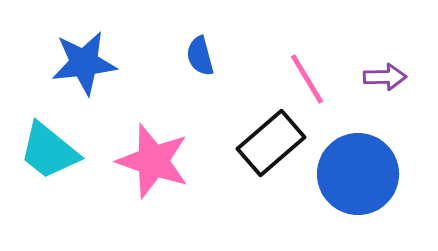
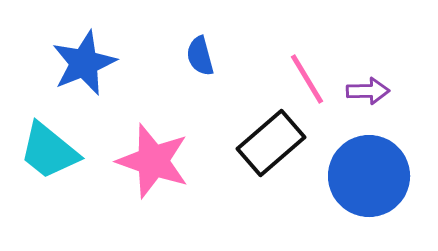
blue star: rotated 16 degrees counterclockwise
purple arrow: moved 17 px left, 14 px down
blue circle: moved 11 px right, 2 px down
